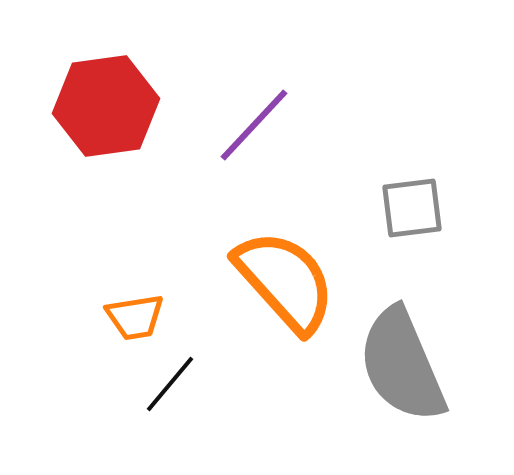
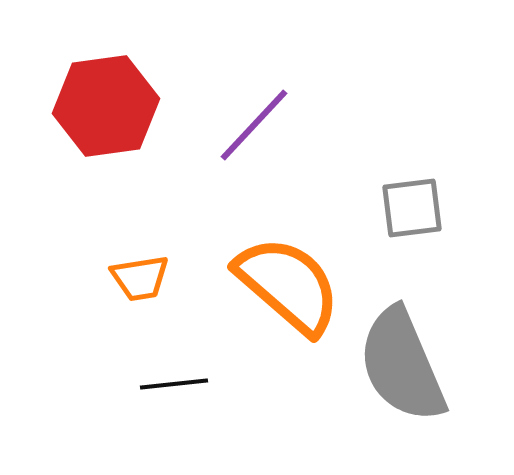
orange semicircle: moved 3 px right, 4 px down; rotated 7 degrees counterclockwise
orange trapezoid: moved 5 px right, 39 px up
black line: moved 4 px right; rotated 44 degrees clockwise
